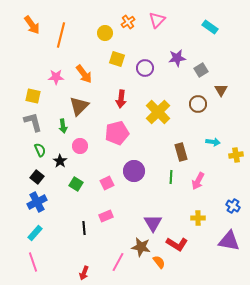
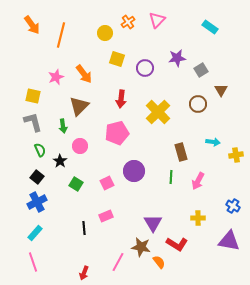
pink star at (56, 77): rotated 21 degrees counterclockwise
